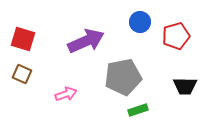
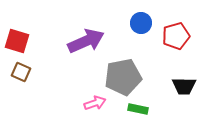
blue circle: moved 1 px right, 1 px down
red square: moved 6 px left, 2 px down
brown square: moved 1 px left, 2 px up
black trapezoid: moved 1 px left
pink arrow: moved 29 px right, 9 px down
green rectangle: moved 1 px up; rotated 30 degrees clockwise
